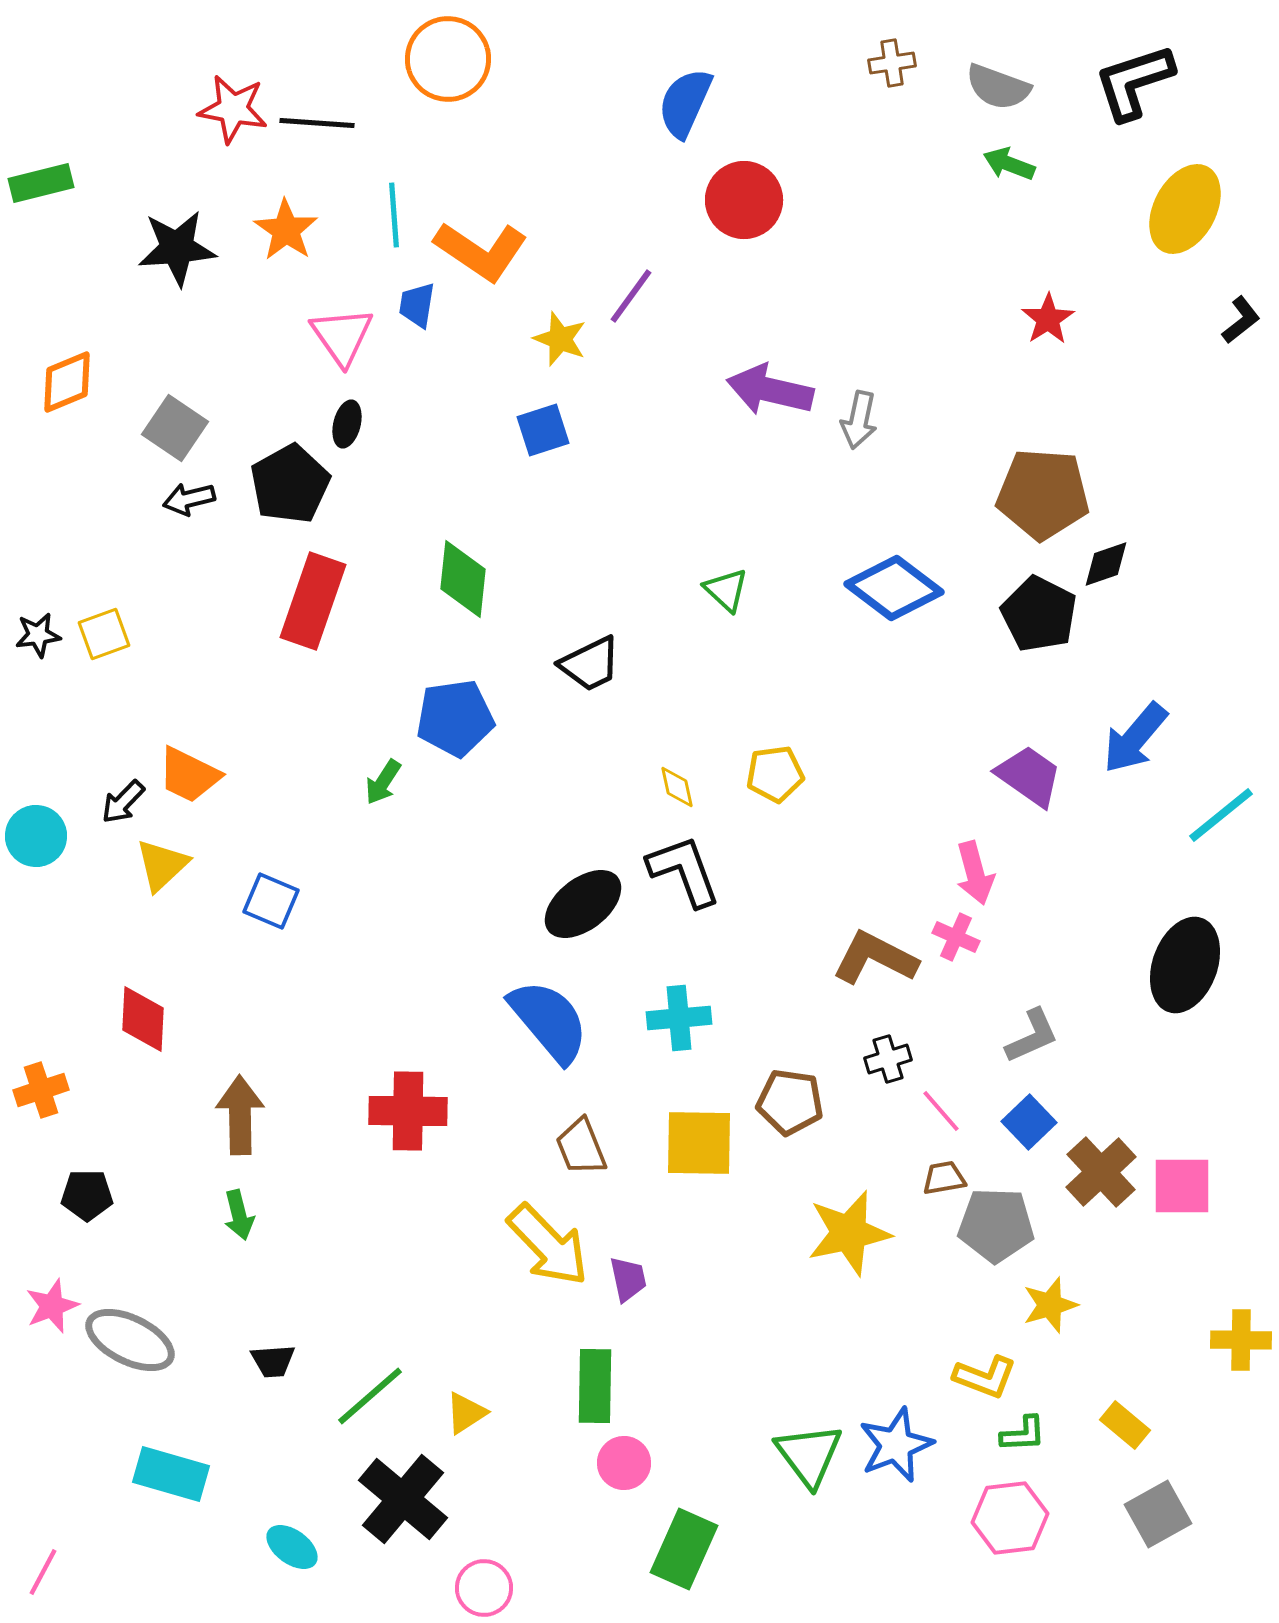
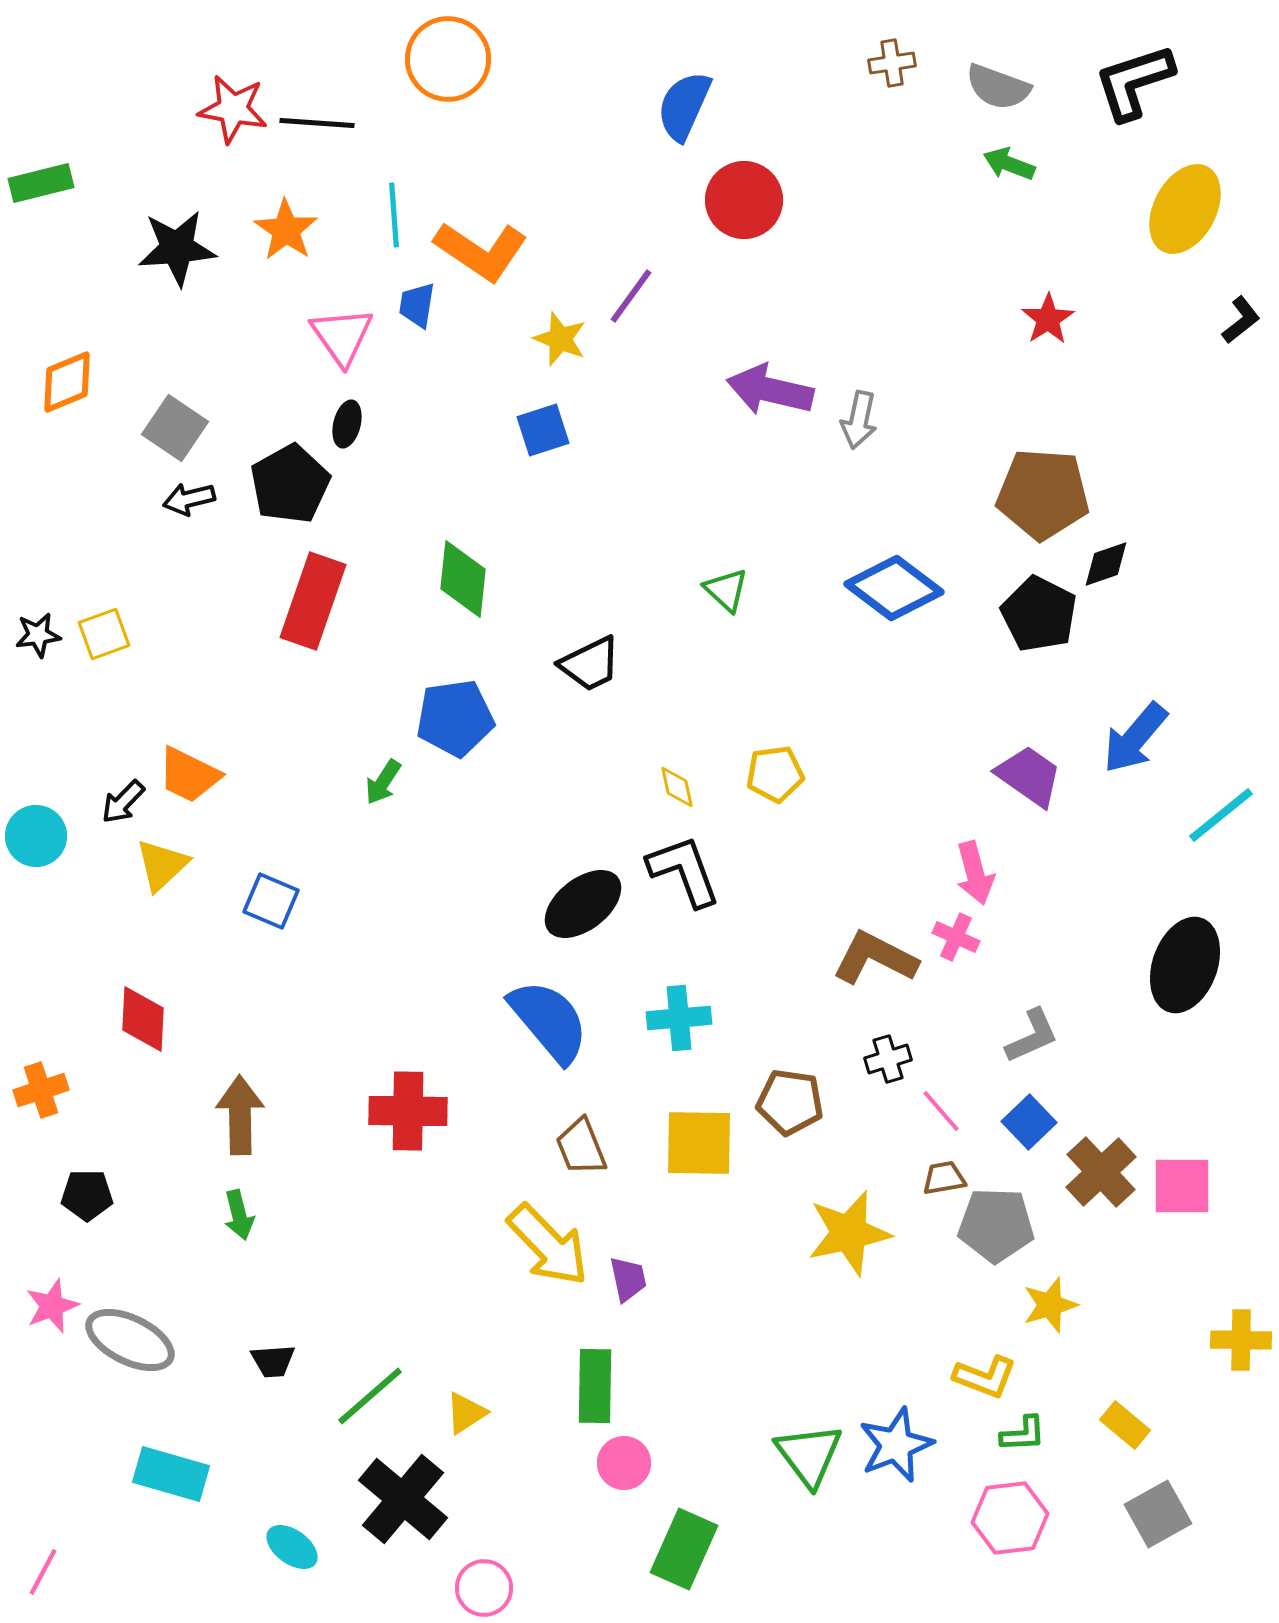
blue semicircle at (685, 103): moved 1 px left, 3 px down
